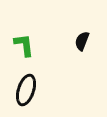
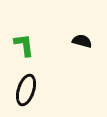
black semicircle: rotated 84 degrees clockwise
